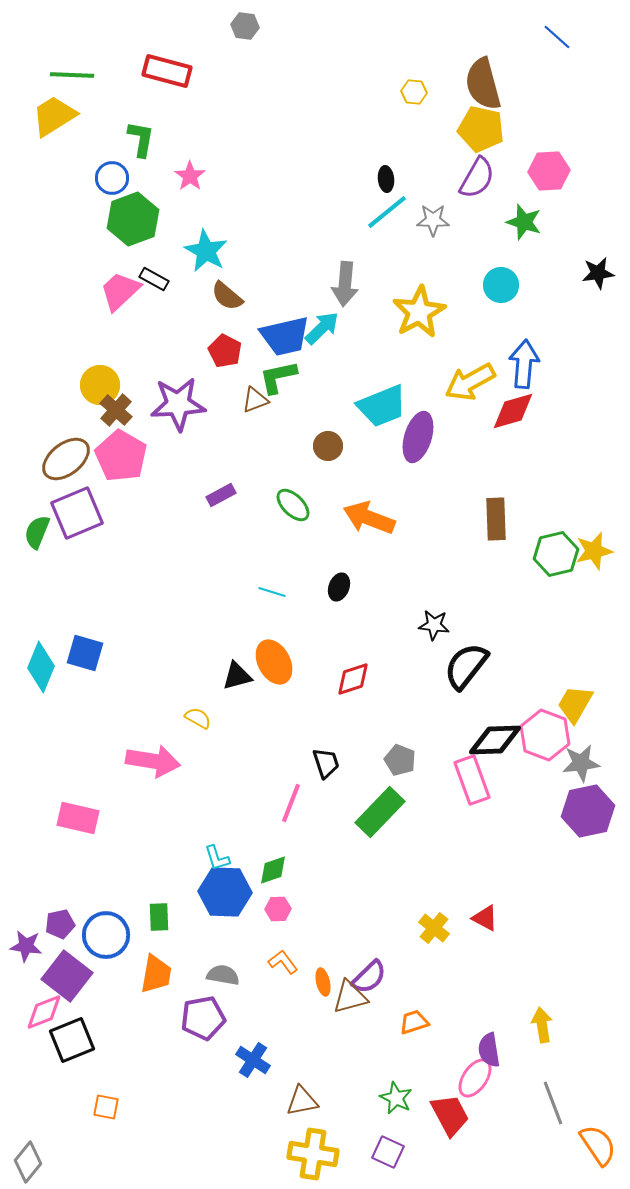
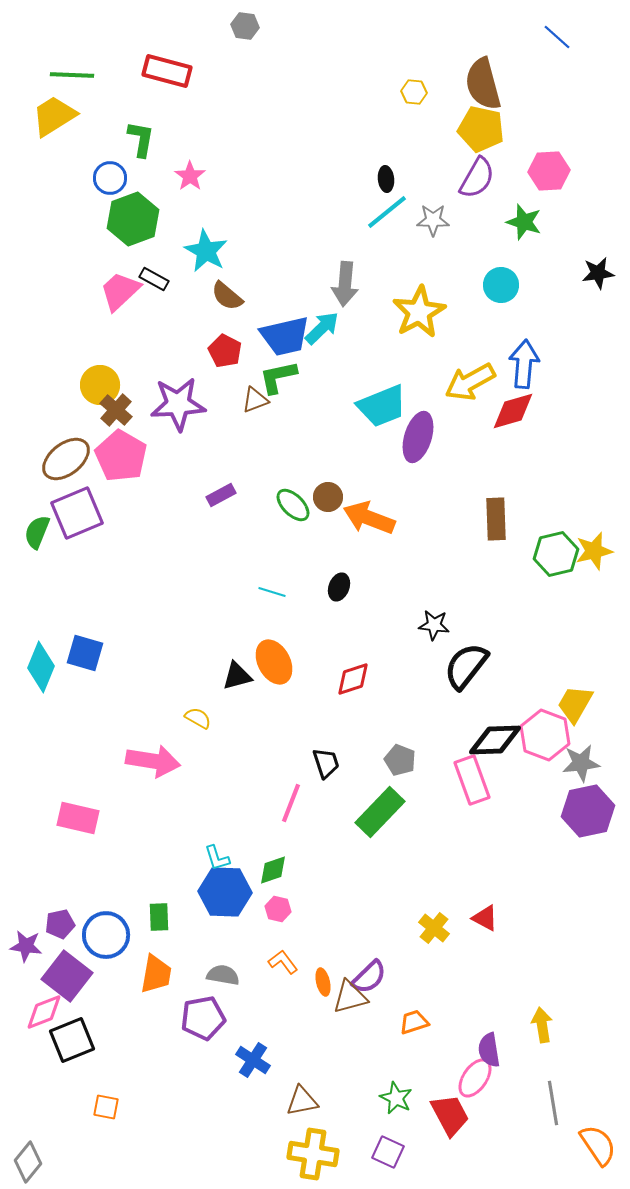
blue circle at (112, 178): moved 2 px left
brown circle at (328, 446): moved 51 px down
pink hexagon at (278, 909): rotated 15 degrees clockwise
gray line at (553, 1103): rotated 12 degrees clockwise
